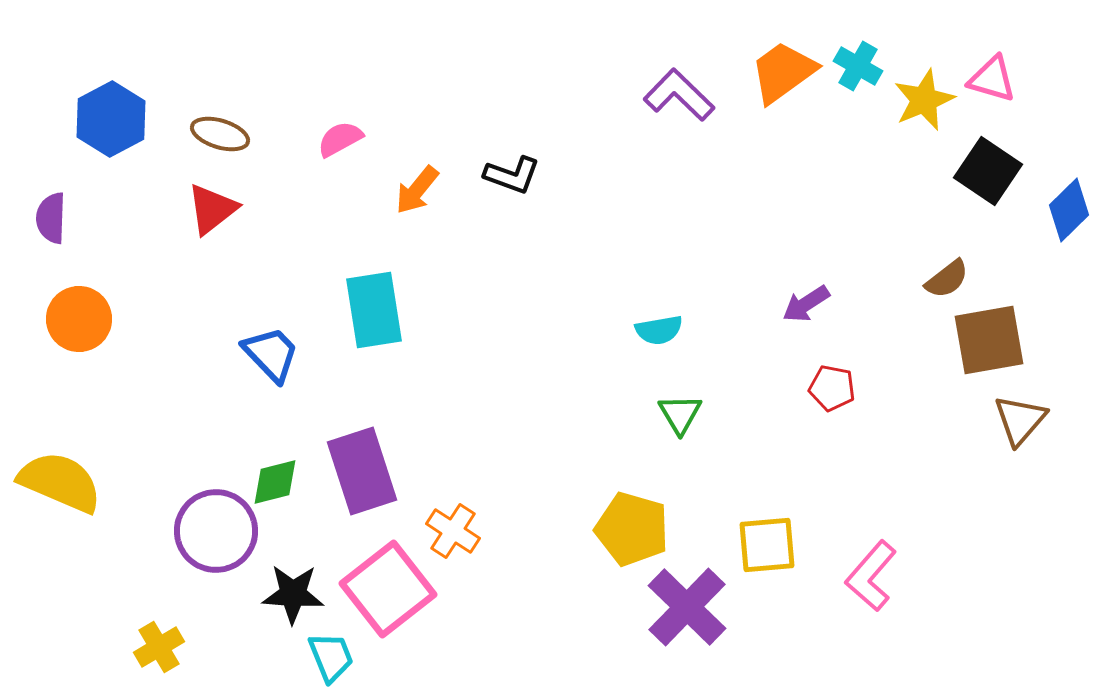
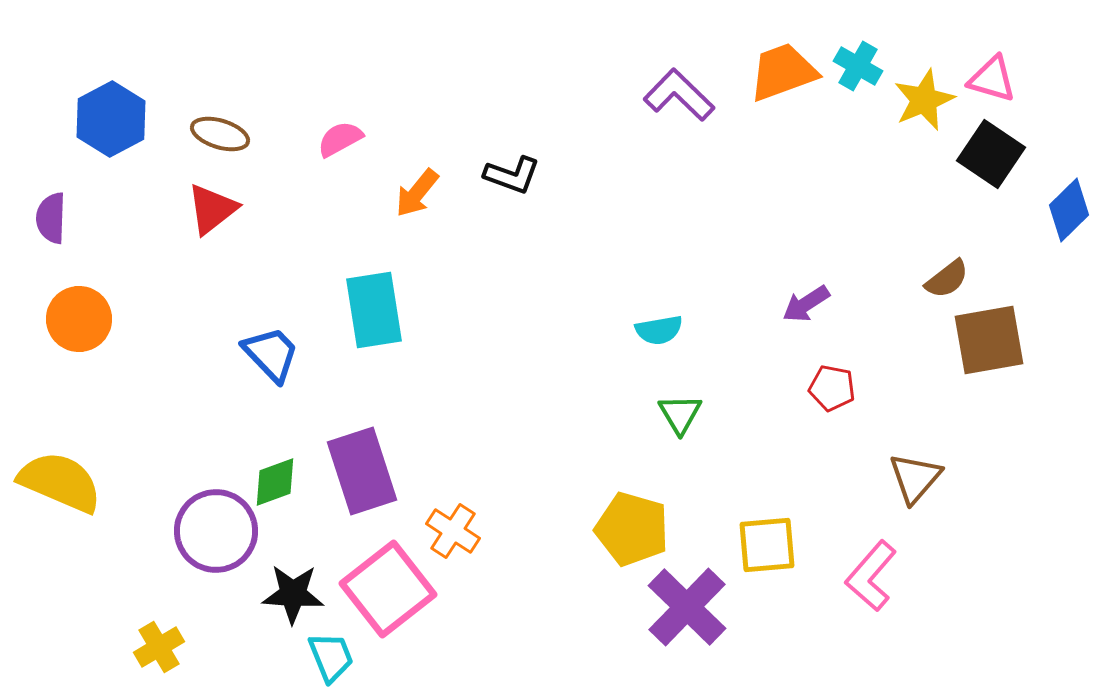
orange trapezoid: rotated 16 degrees clockwise
black square: moved 3 px right, 17 px up
orange arrow: moved 3 px down
brown triangle: moved 105 px left, 58 px down
green diamond: rotated 6 degrees counterclockwise
